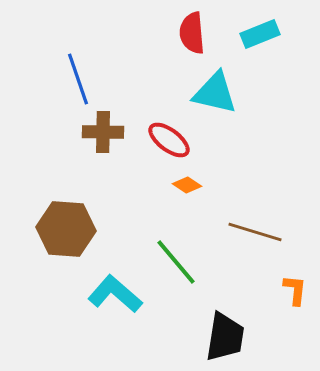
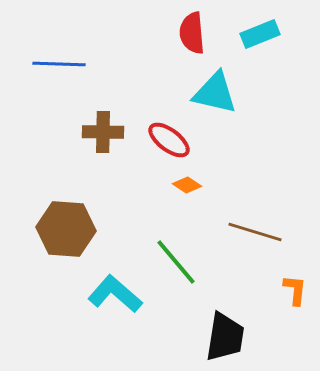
blue line: moved 19 px left, 15 px up; rotated 69 degrees counterclockwise
